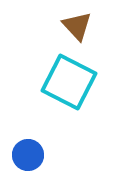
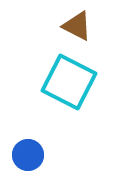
brown triangle: rotated 20 degrees counterclockwise
